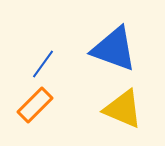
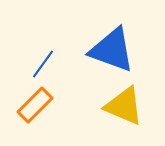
blue triangle: moved 2 px left, 1 px down
yellow triangle: moved 1 px right, 3 px up
